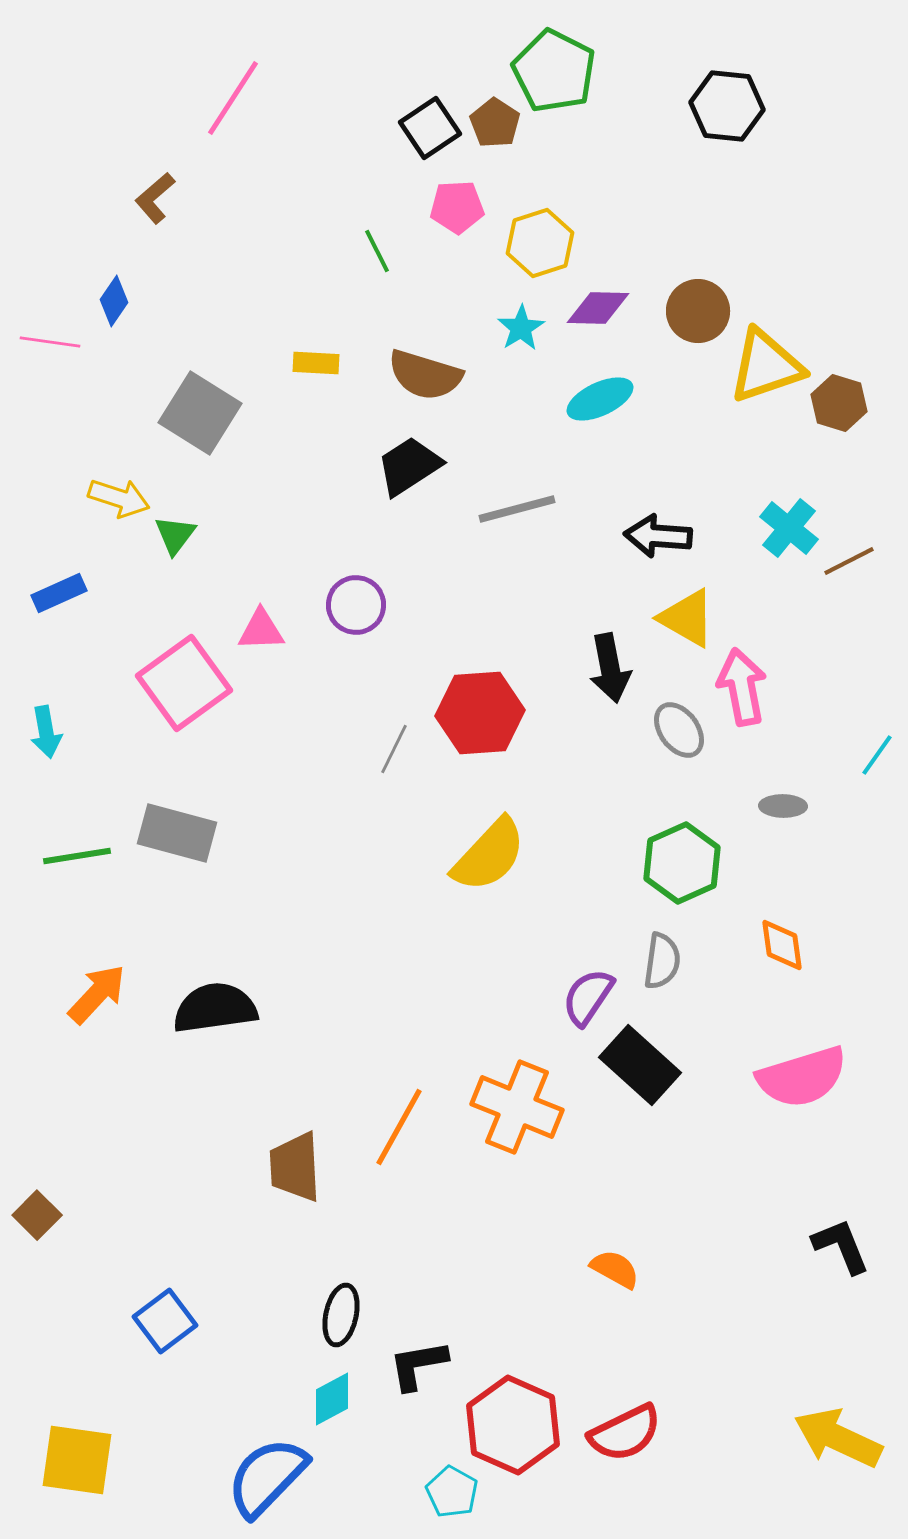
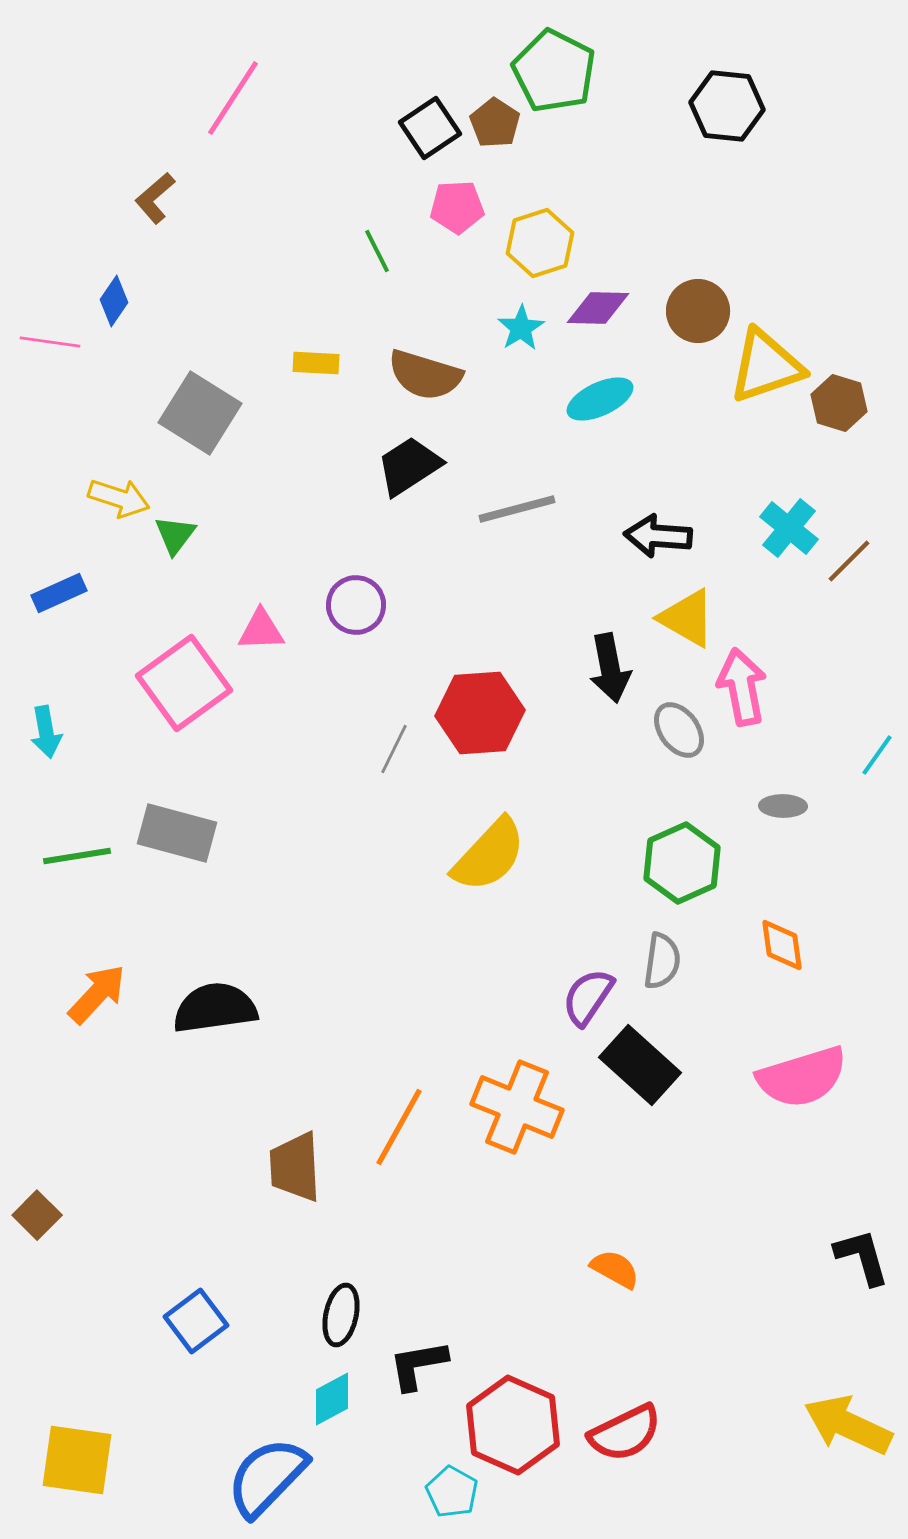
brown line at (849, 561): rotated 18 degrees counterclockwise
black L-shape at (841, 1246): moved 21 px right, 11 px down; rotated 6 degrees clockwise
blue square at (165, 1321): moved 31 px right
yellow arrow at (838, 1438): moved 10 px right, 13 px up
